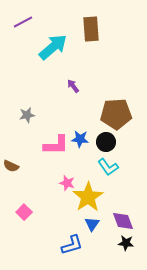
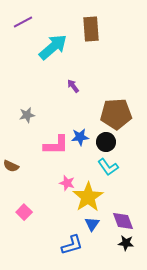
blue star: moved 2 px up; rotated 12 degrees counterclockwise
